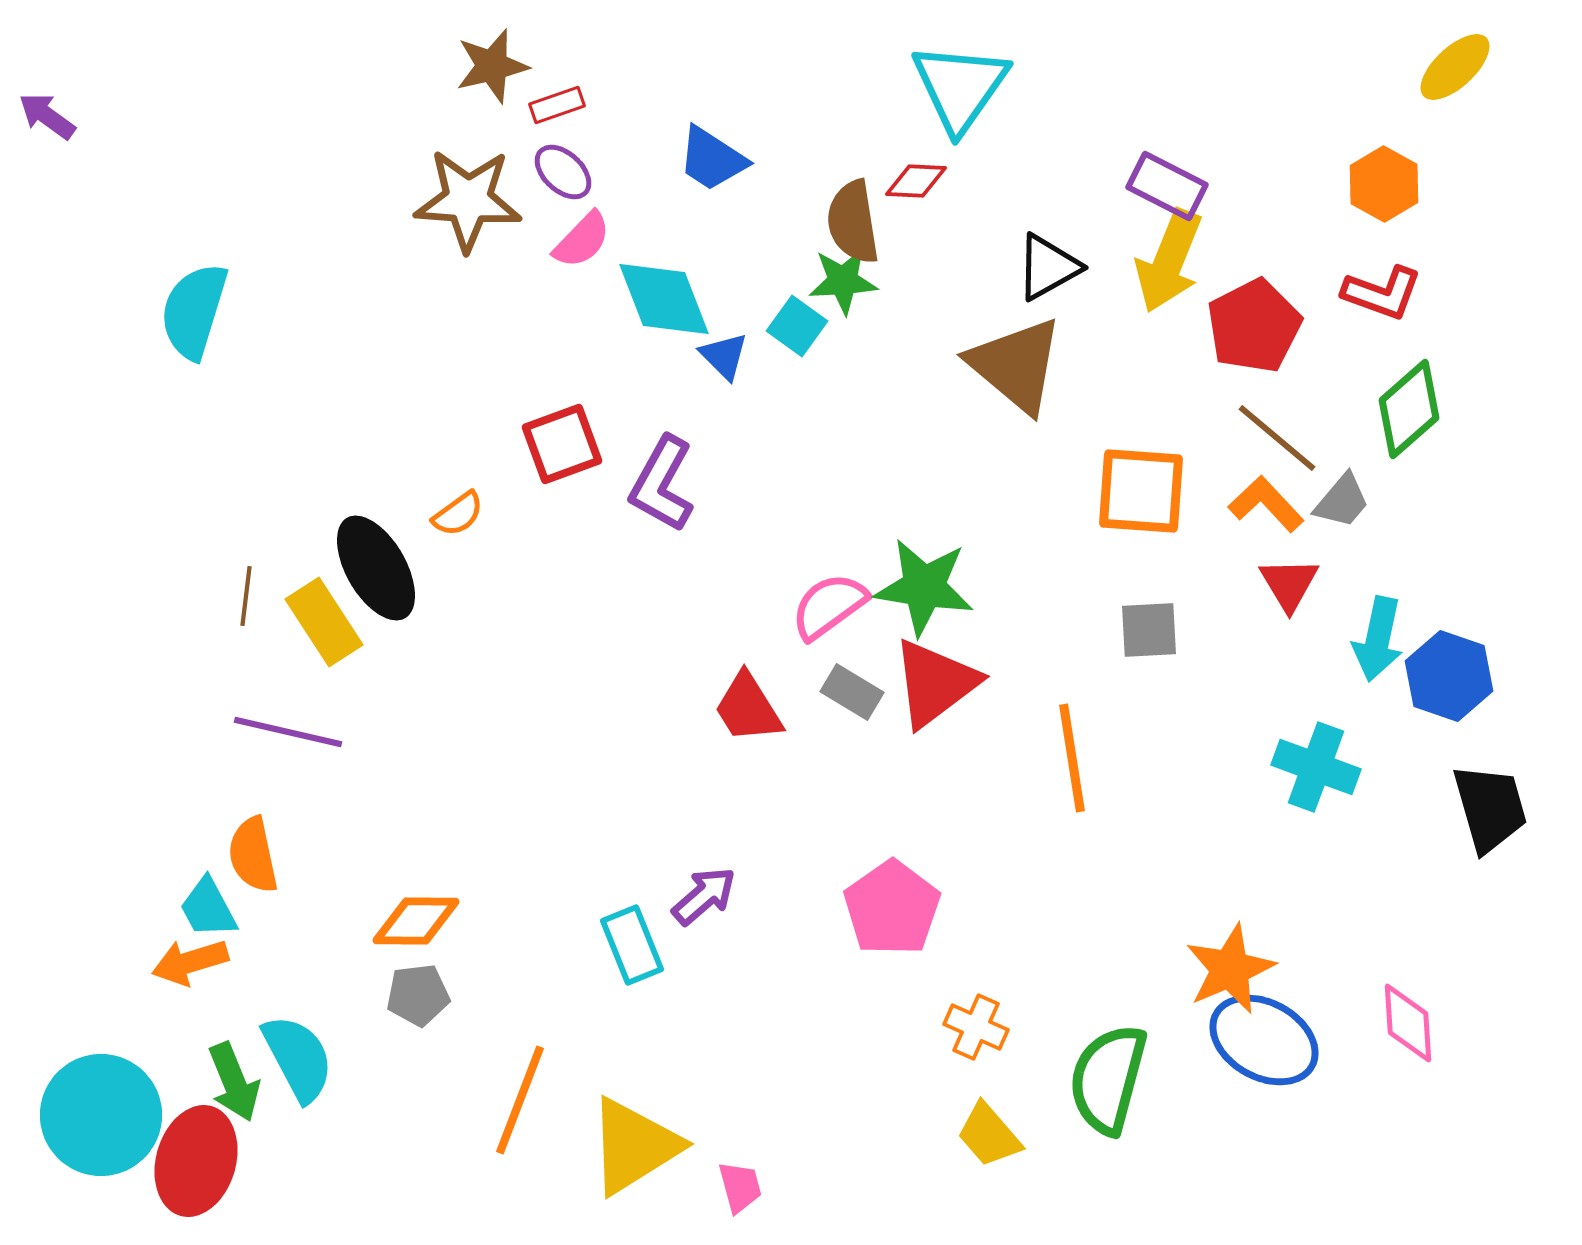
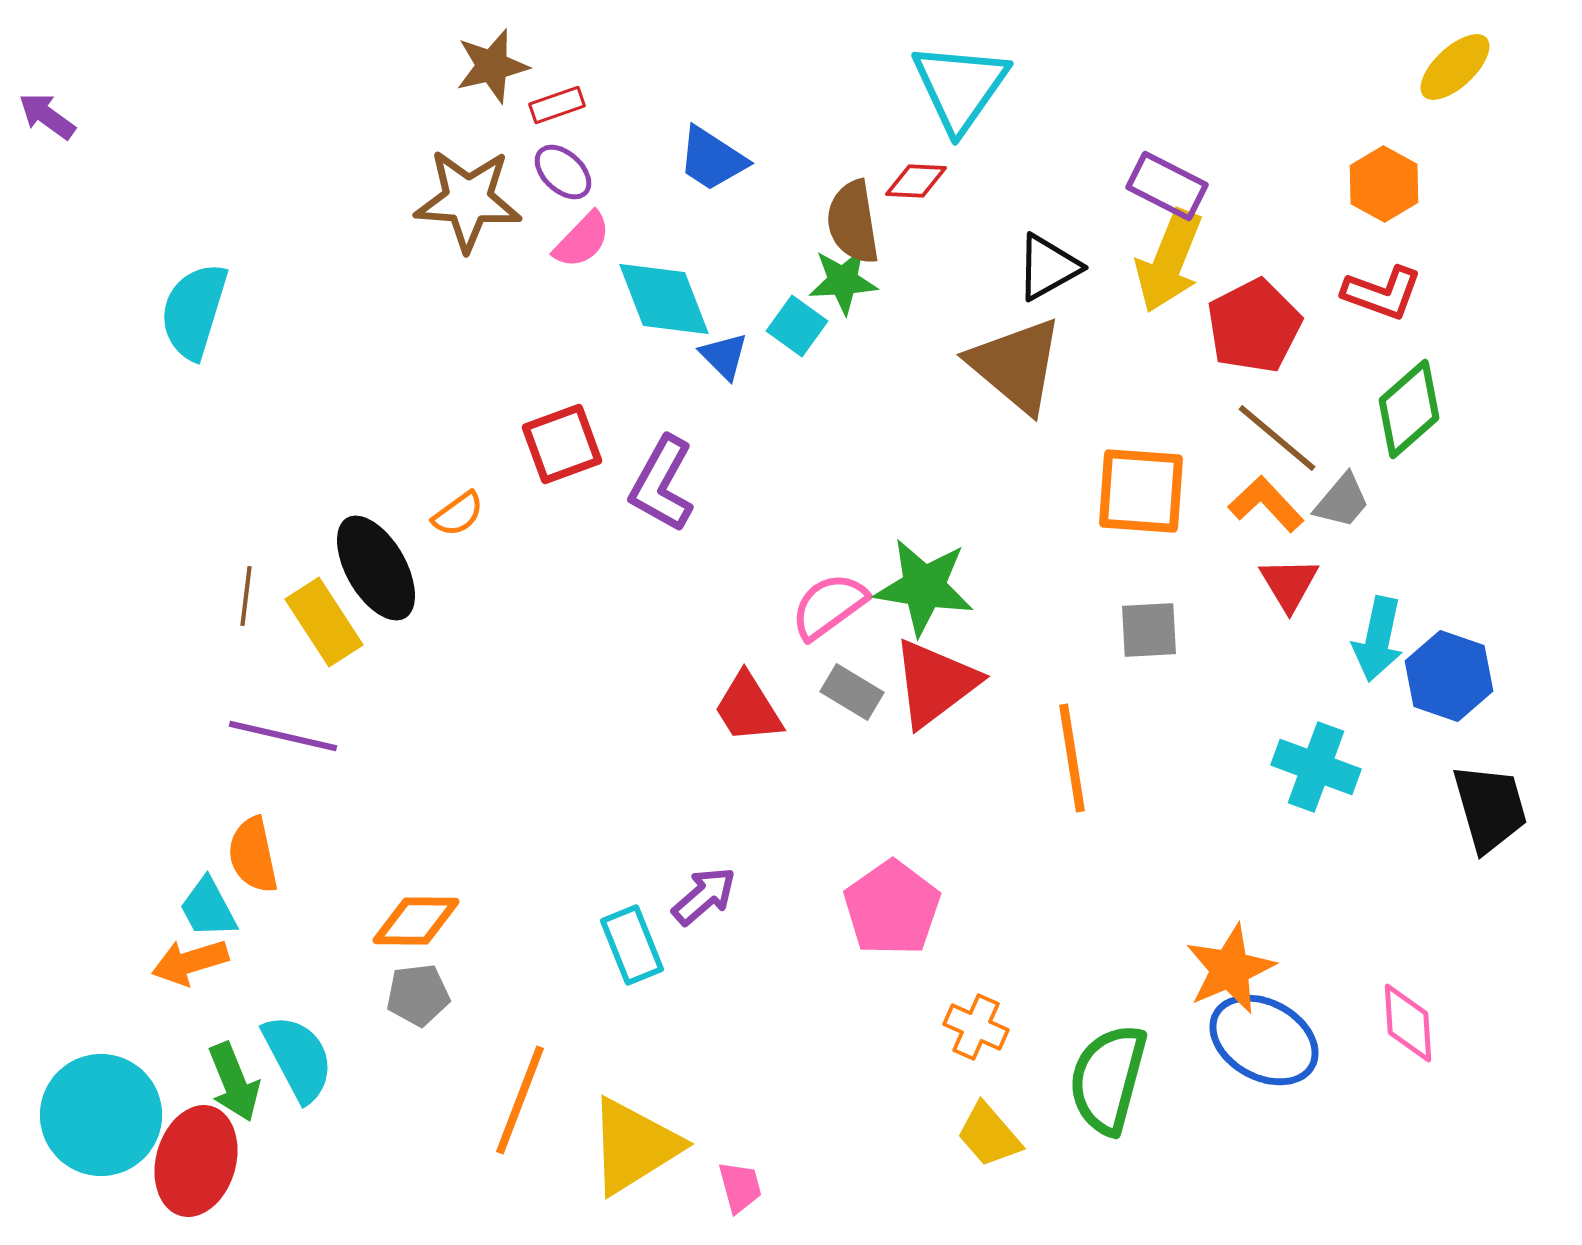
purple line at (288, 732): moved 5 px left, 4 px down
